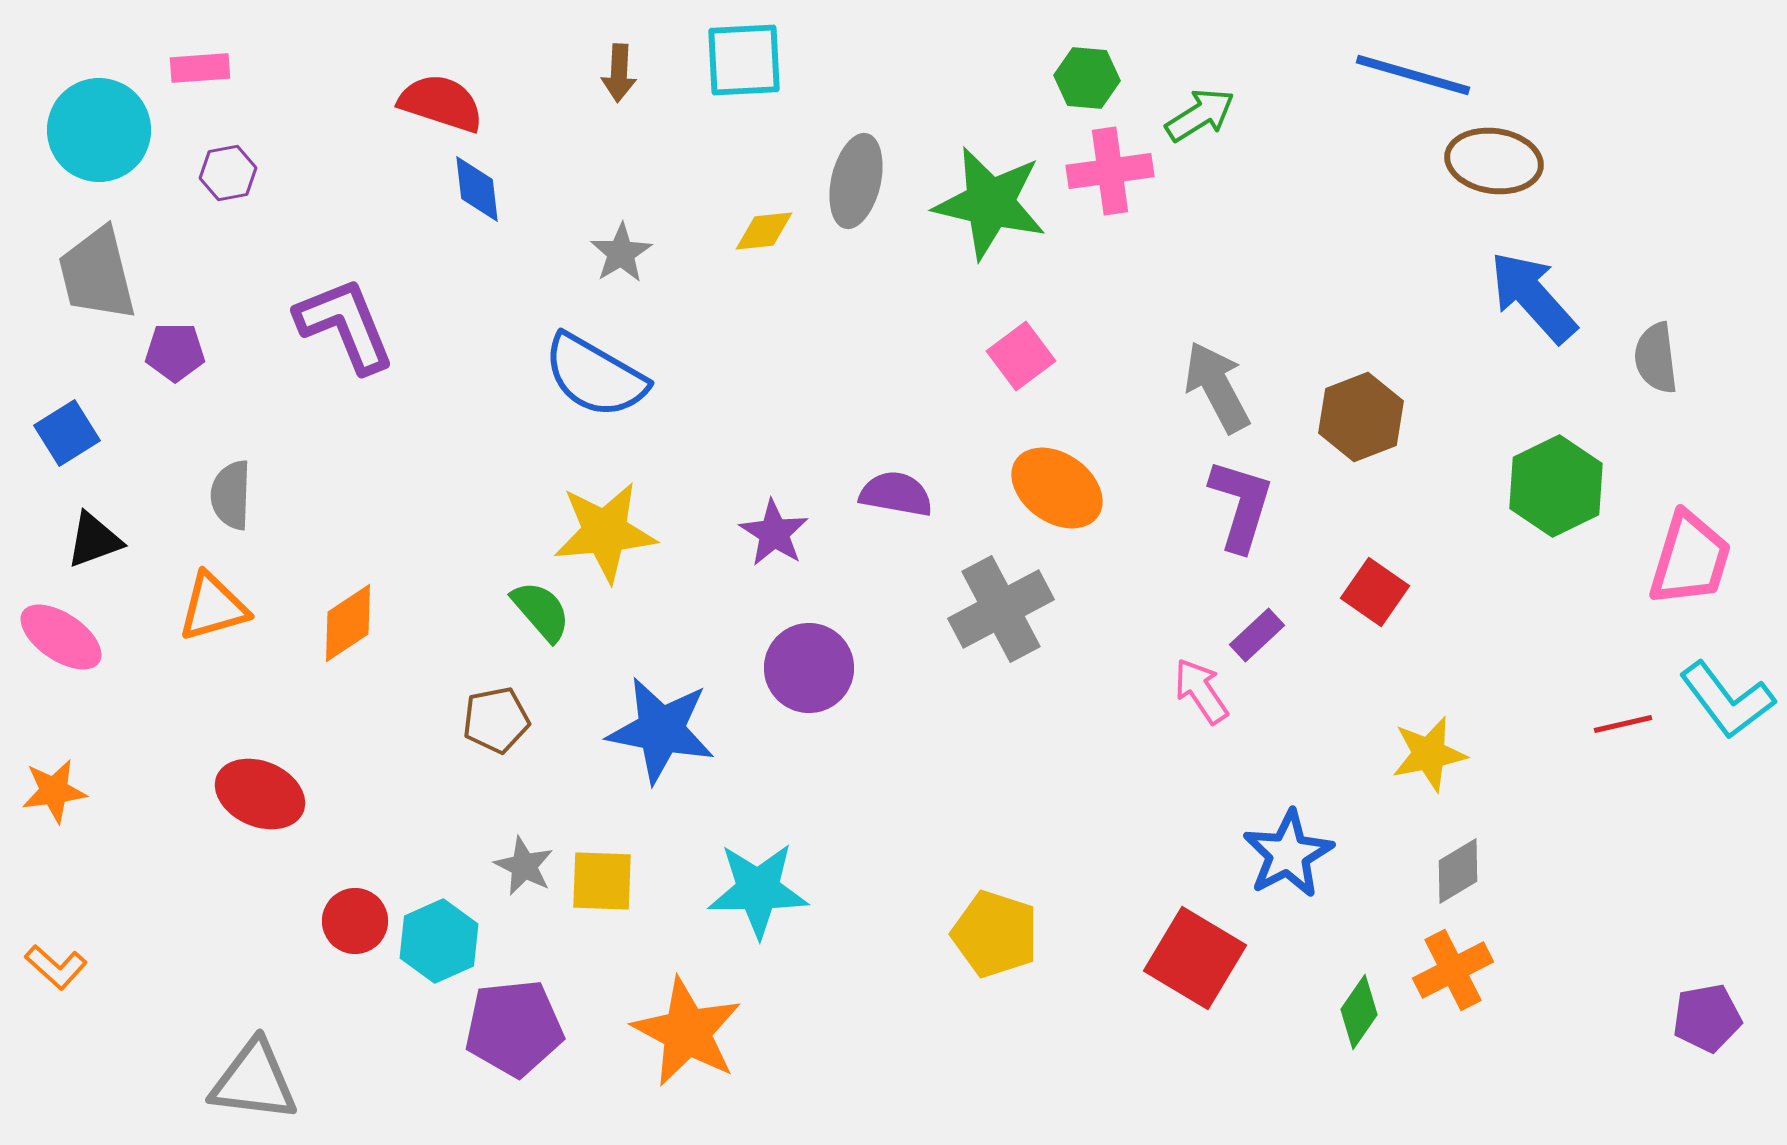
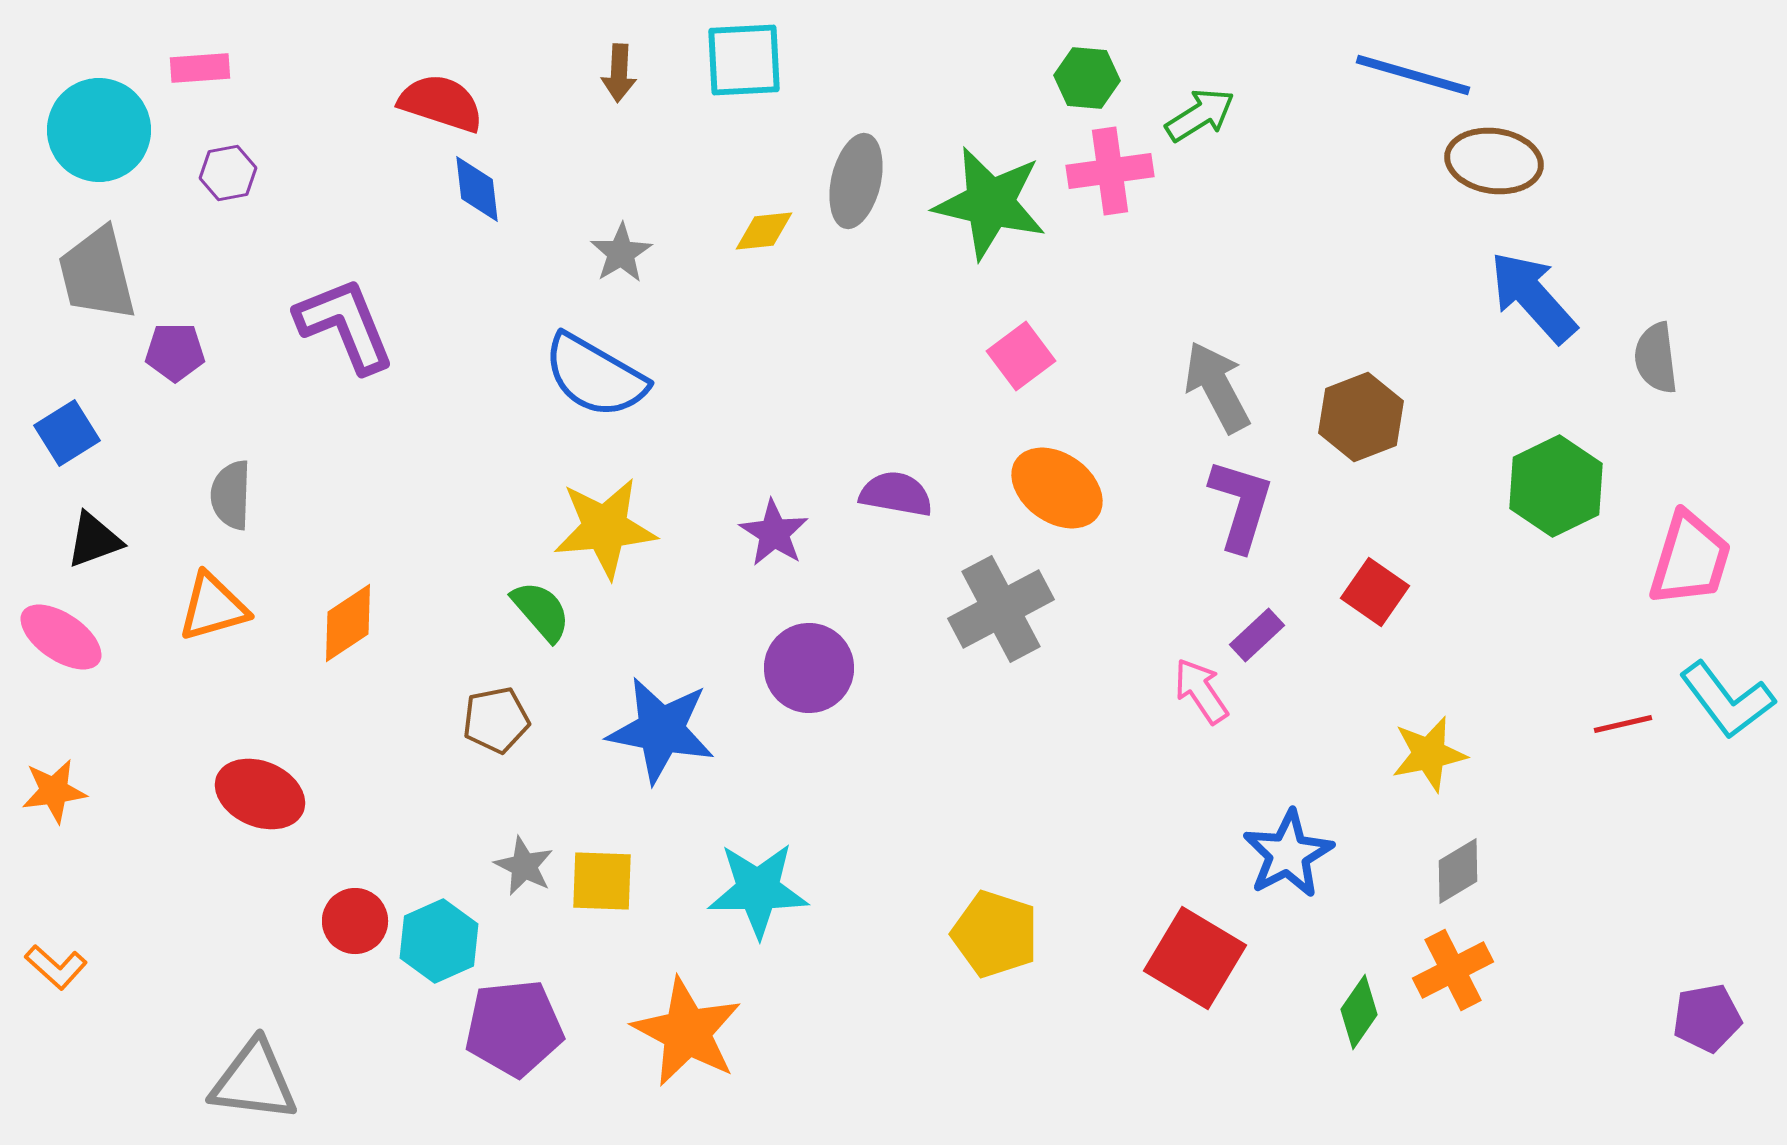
yellow star at (605, 532): moved 4 px up
